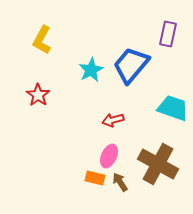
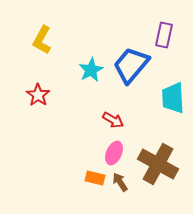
purple rectangle: moved 4 px left, 1 px down
cyan trapezoid: moved 10 px up; rotated 112 degrees counterclockwise
red arrow: rotated 135 degrees counterclockwise
pink ellipse: moved 5 px right, 3 px up
